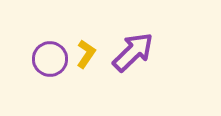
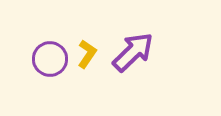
yellow L-shape: moved 1 px right
